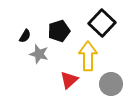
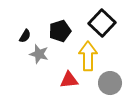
black pentagon: moved 1 px right
red triangle: rotated 36 degrees clockwise
gray circle: moved 1 px left, 1 px up
